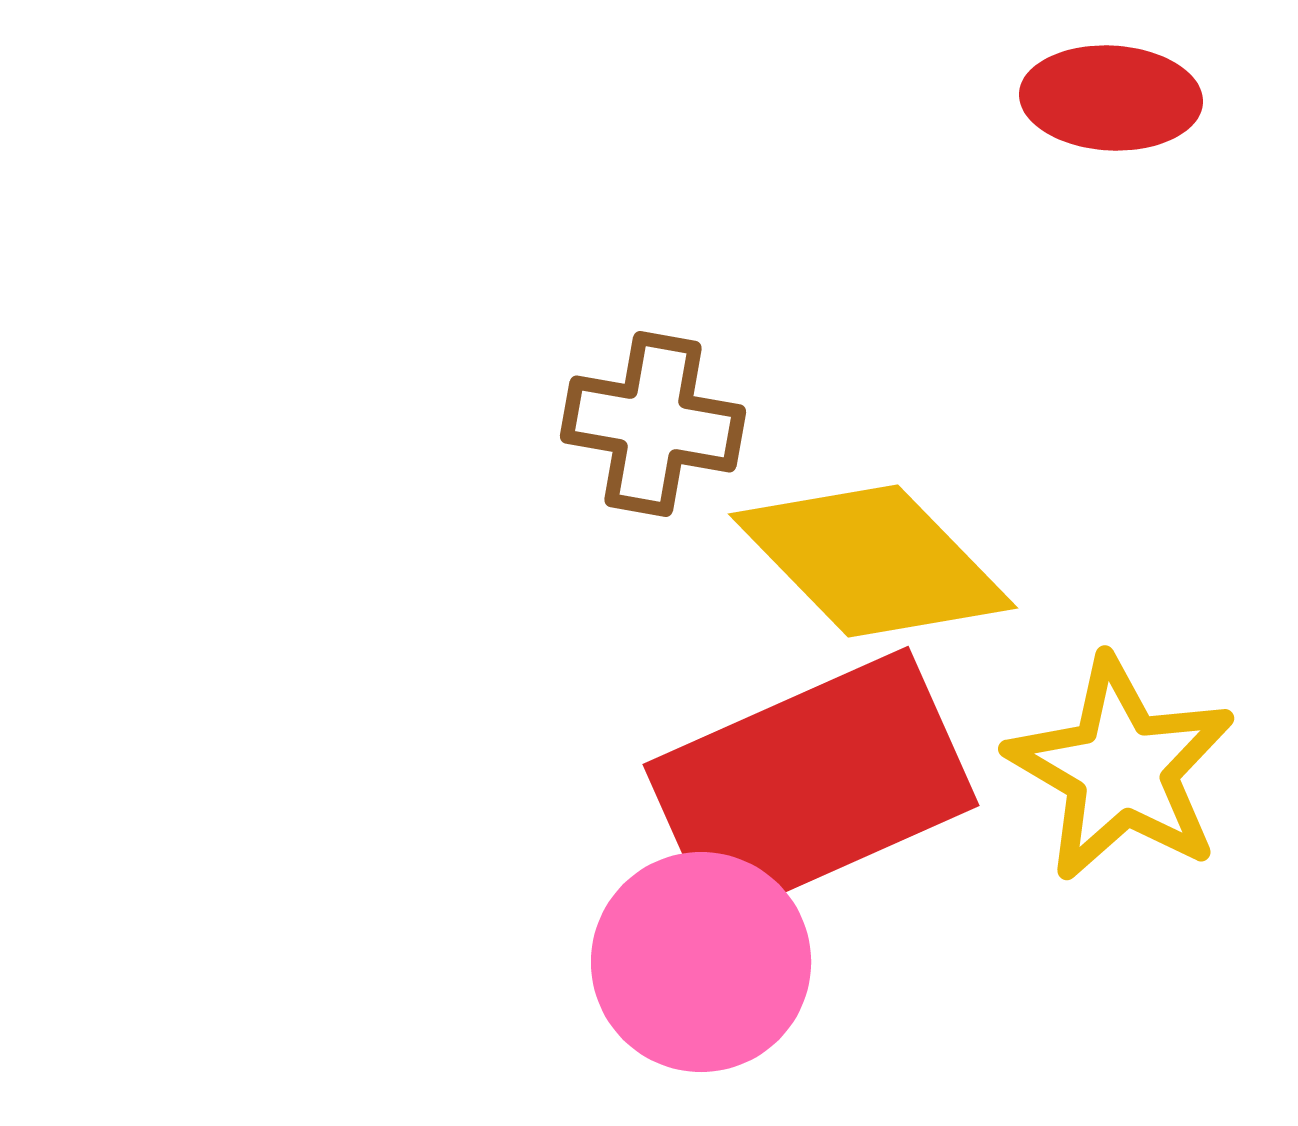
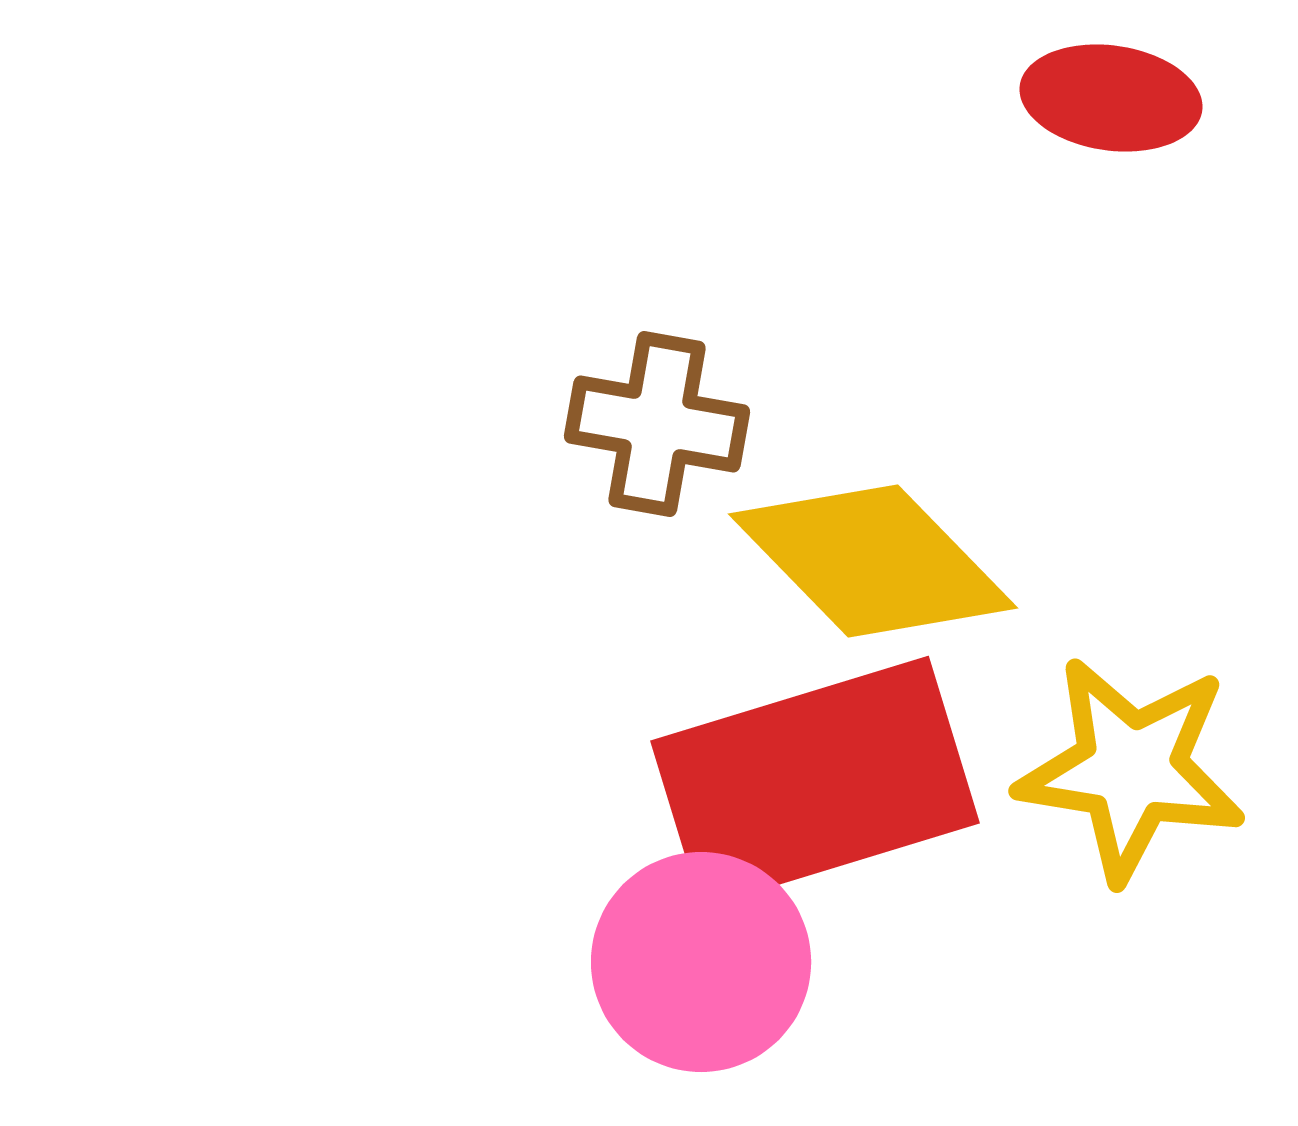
red ellipse: rotated 5 degrees clockwise
brown cross: moved 4 px right
yellow star: moved 10 px right; rotated 21 degrees counterclockwise
red rectangle: moved 4 px right, 3 px up; rotated 7 degrees clockwise
